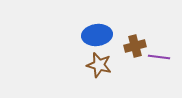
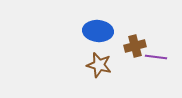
blue ellipse: moved 1 px right, 4 px up; rotated 12 degrees clockwise
purple line: moved 3 px left
